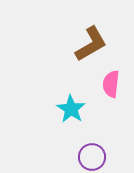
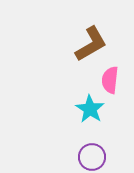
pink semicircle: moved 1 px left, 4 px up
cyan star: moved 19 px right
